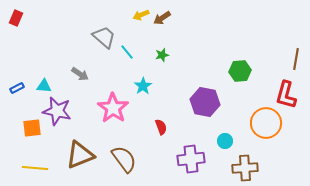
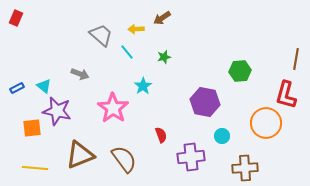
yellow arrow: moved 5 px left, 14 px down; rotated 21 degrees clockwise
gray trapezoid: moved 3 px left, 2 px up
green star: moved 2 px right, 2 px down
gray arrow: rotated 12 degrees counterclockwise
cyan triangle: rotated 35 degrees clockwise
red semicircle: moved 8 px down
cyan circle: moved 3 px left, 5 px up
purple cross: moved 2 px up
